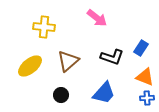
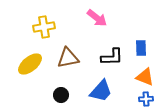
yellow cross: rotated 15 degrees counterclockwise
blue rectangle: rotated 35 degrees counterclockwise
black L-shape: rotated 20 degrees counterclockwise
brown triangle: moved 3 px up; rotated 30 degrees clockwise
yellow ellipse: moved 2 px up
blue trapezoid: moved 3 px left, 2 px up
blue cross: moved 1 px left, 1 px down
